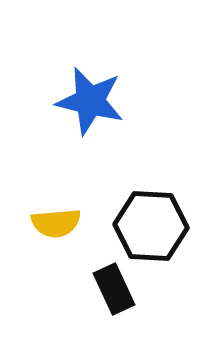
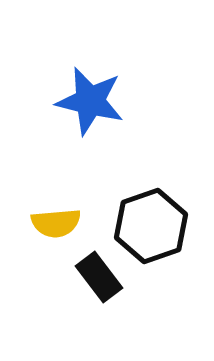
black hexagon: rotated 22 degrees counterclockwise
black rectangle: moved 15 px left, 12 px up; rotated 12 degrees counterclockwise
